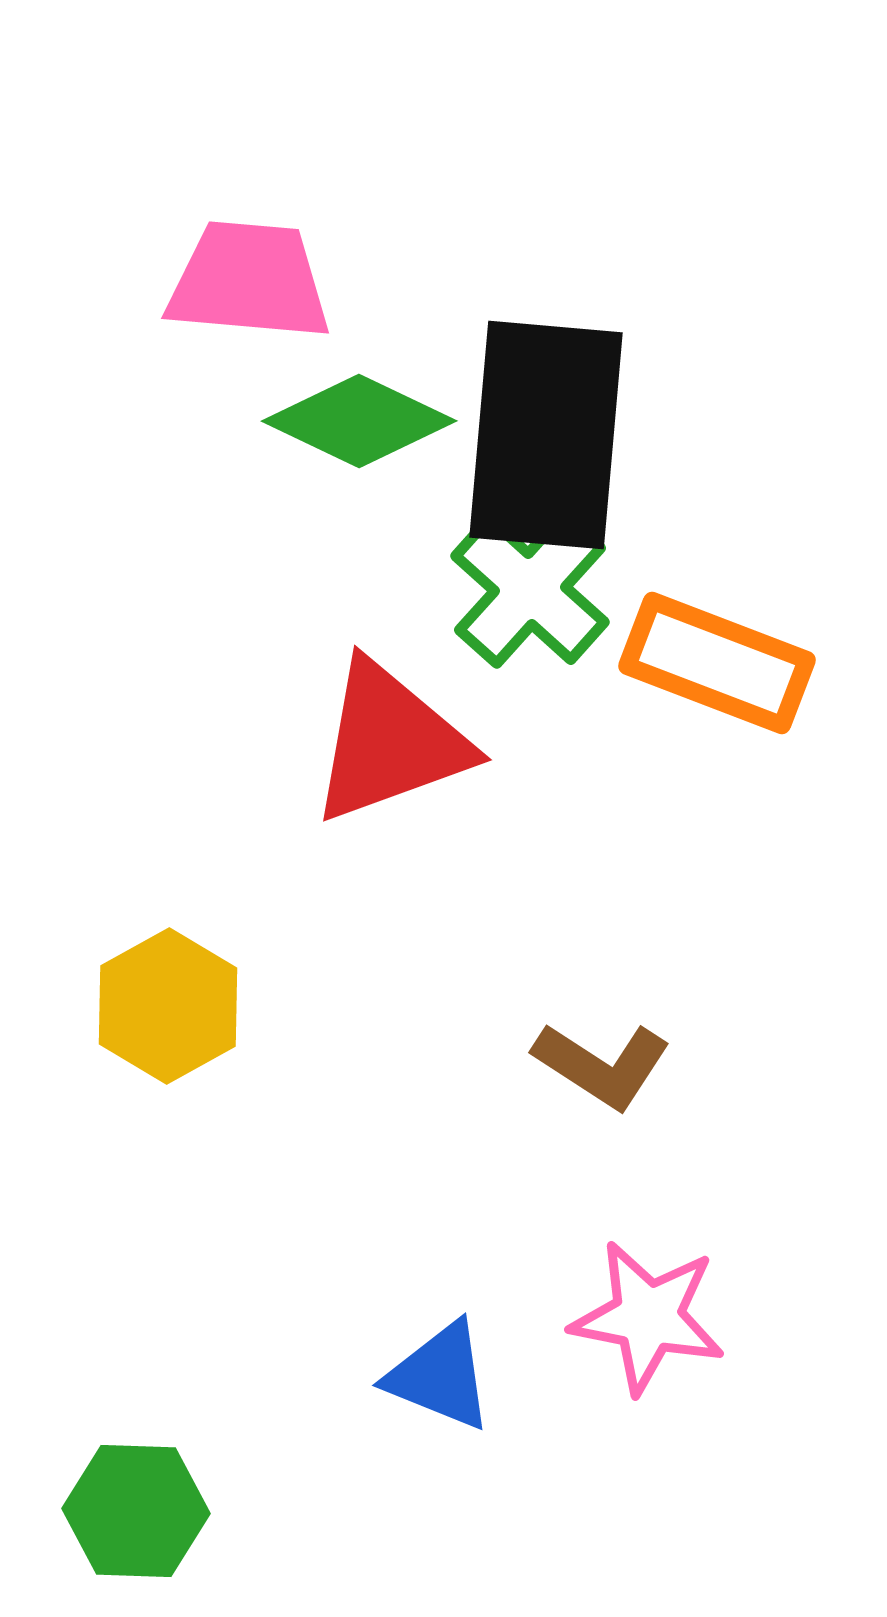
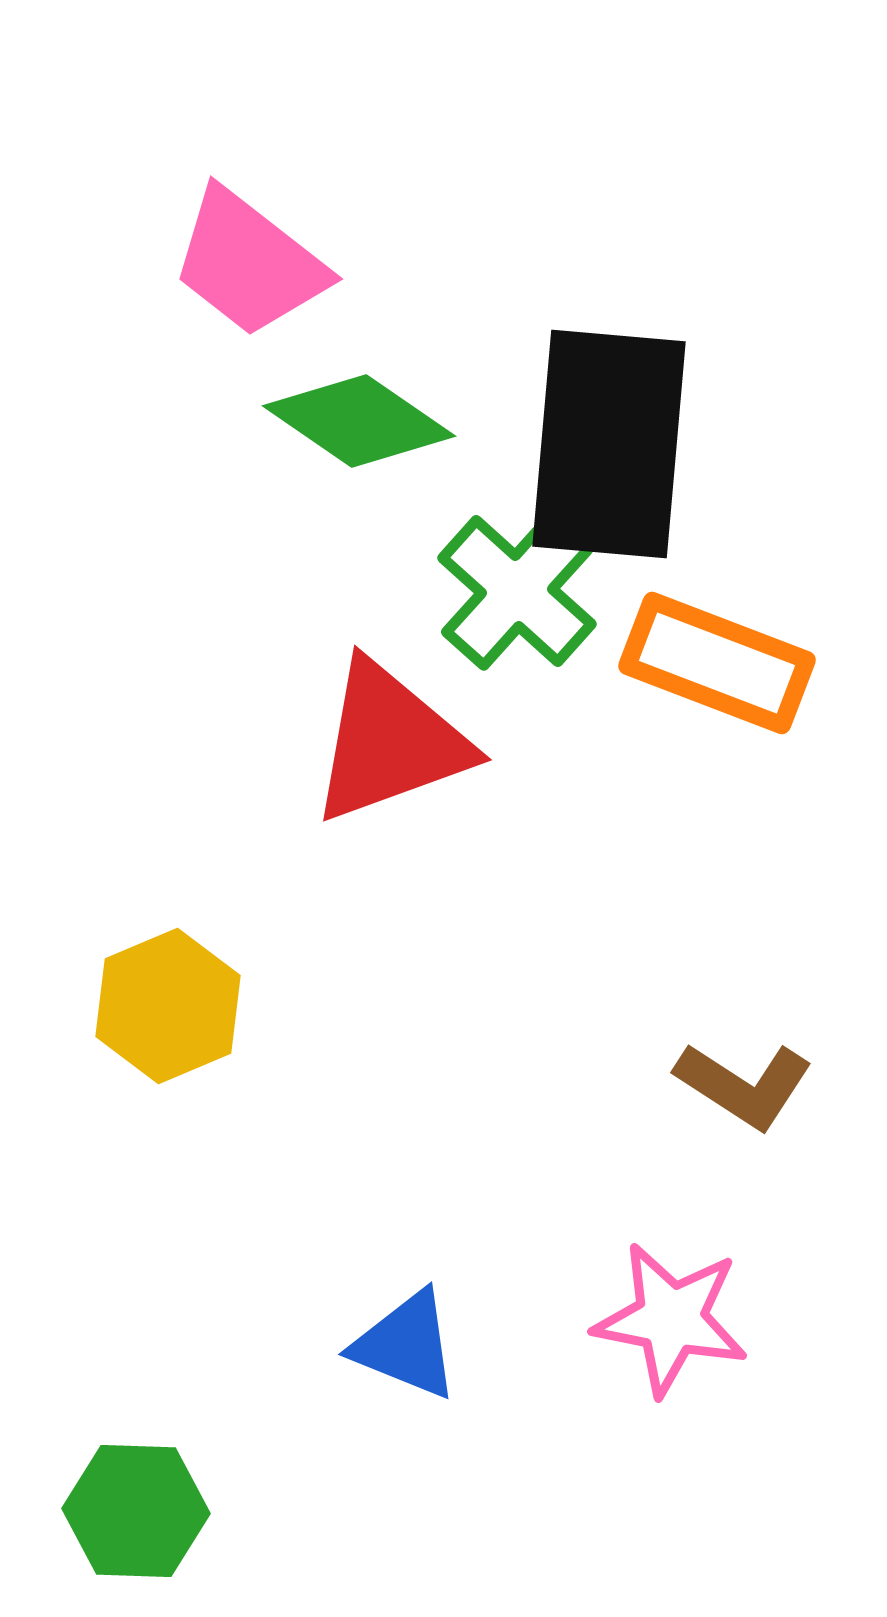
pink trapezoid: moved 18 px up; rotated 147 degrees counterclockwise
green diamond: rotated 9 degrees clockwise
black rectangle: moved 63 px right, 9 px down
green cross: moved 13 px left, 2 px down
yellow hexagon: rotated 6 degrees clockwise
brown L-shape: moved 142 px right, 20 px down
pink star: moved 23 px right, 2 px down
blue triangle: moved 34 px left, 31 px up
